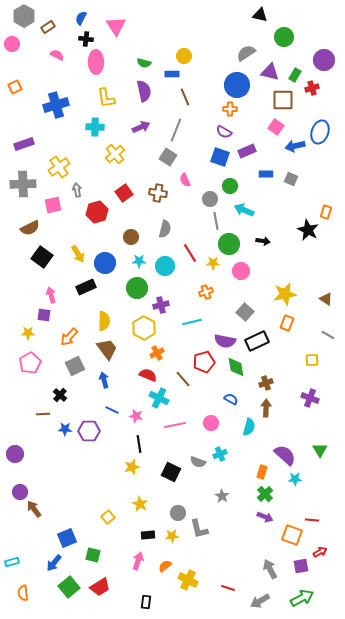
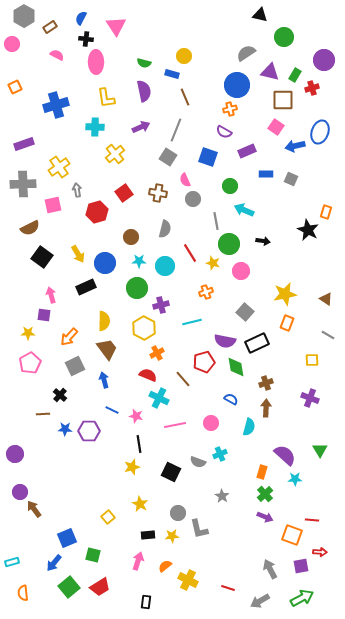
brown rectangle at (48, 27): moved 2 px right
blue rectangle at (172, 74): rotated 16 degrees clockwise
orange cross at (230, 109): rotated 16 degrees counterclockwise
blue square at (220, 157): moved 12 px left
gray circle at (210, 199): moved 17 px left
yellow star at (213, 263): rotated 16 degrees clockwise
black rectangle at (257, 341): moved 2 px down
red arrow at (320, 552): rotated 32 degrees clockwise
